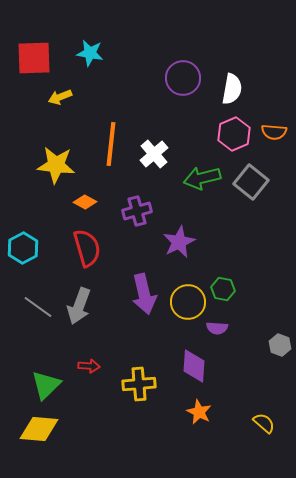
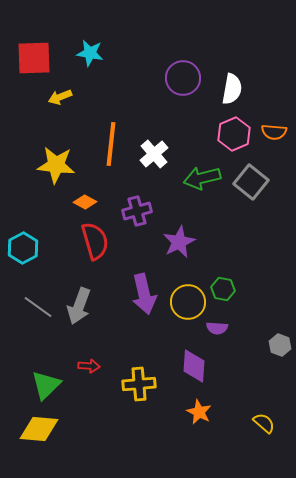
red semicircle: moved 8 px right, 7 px up
